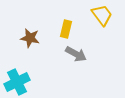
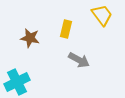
gray arrow: moved 3 px right, 6 px down
